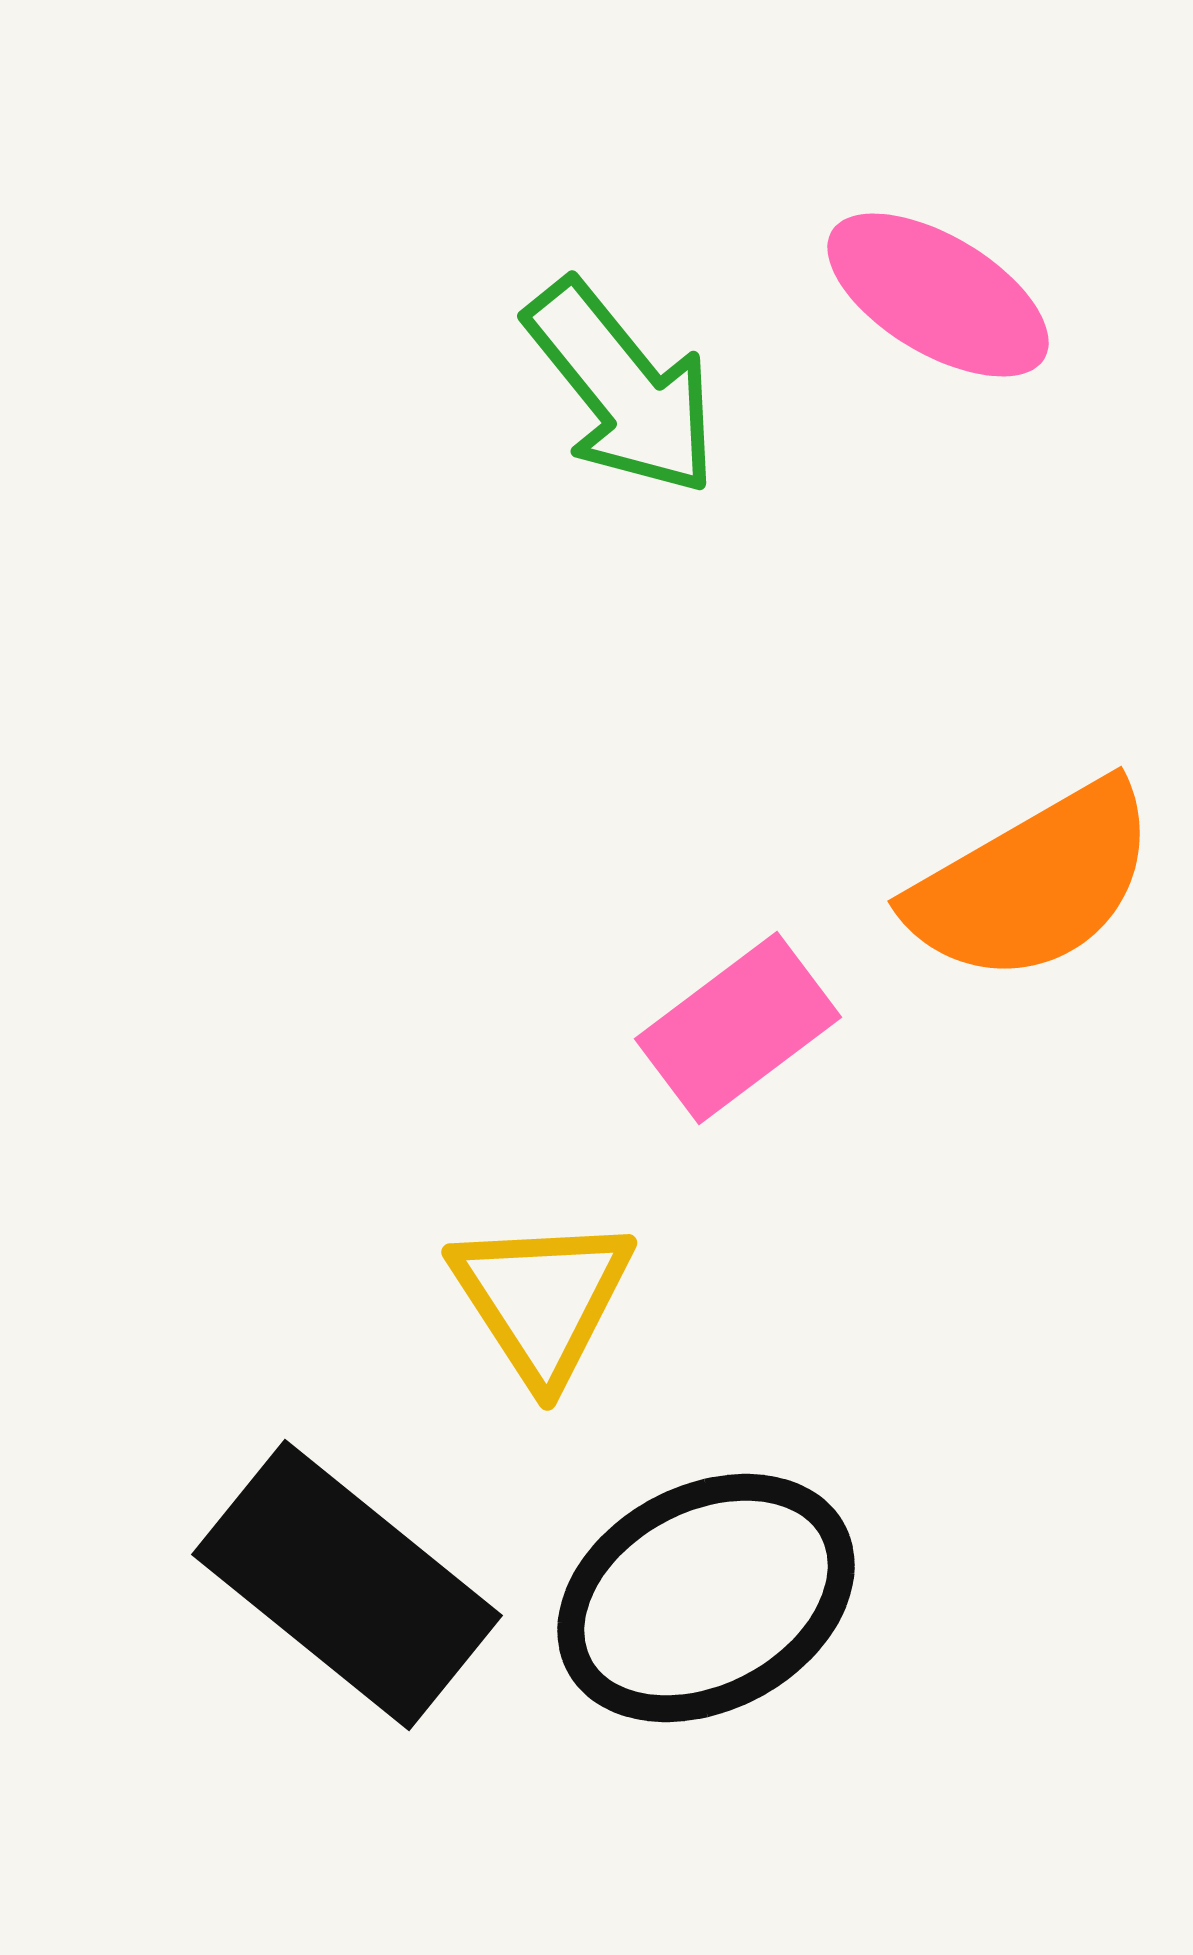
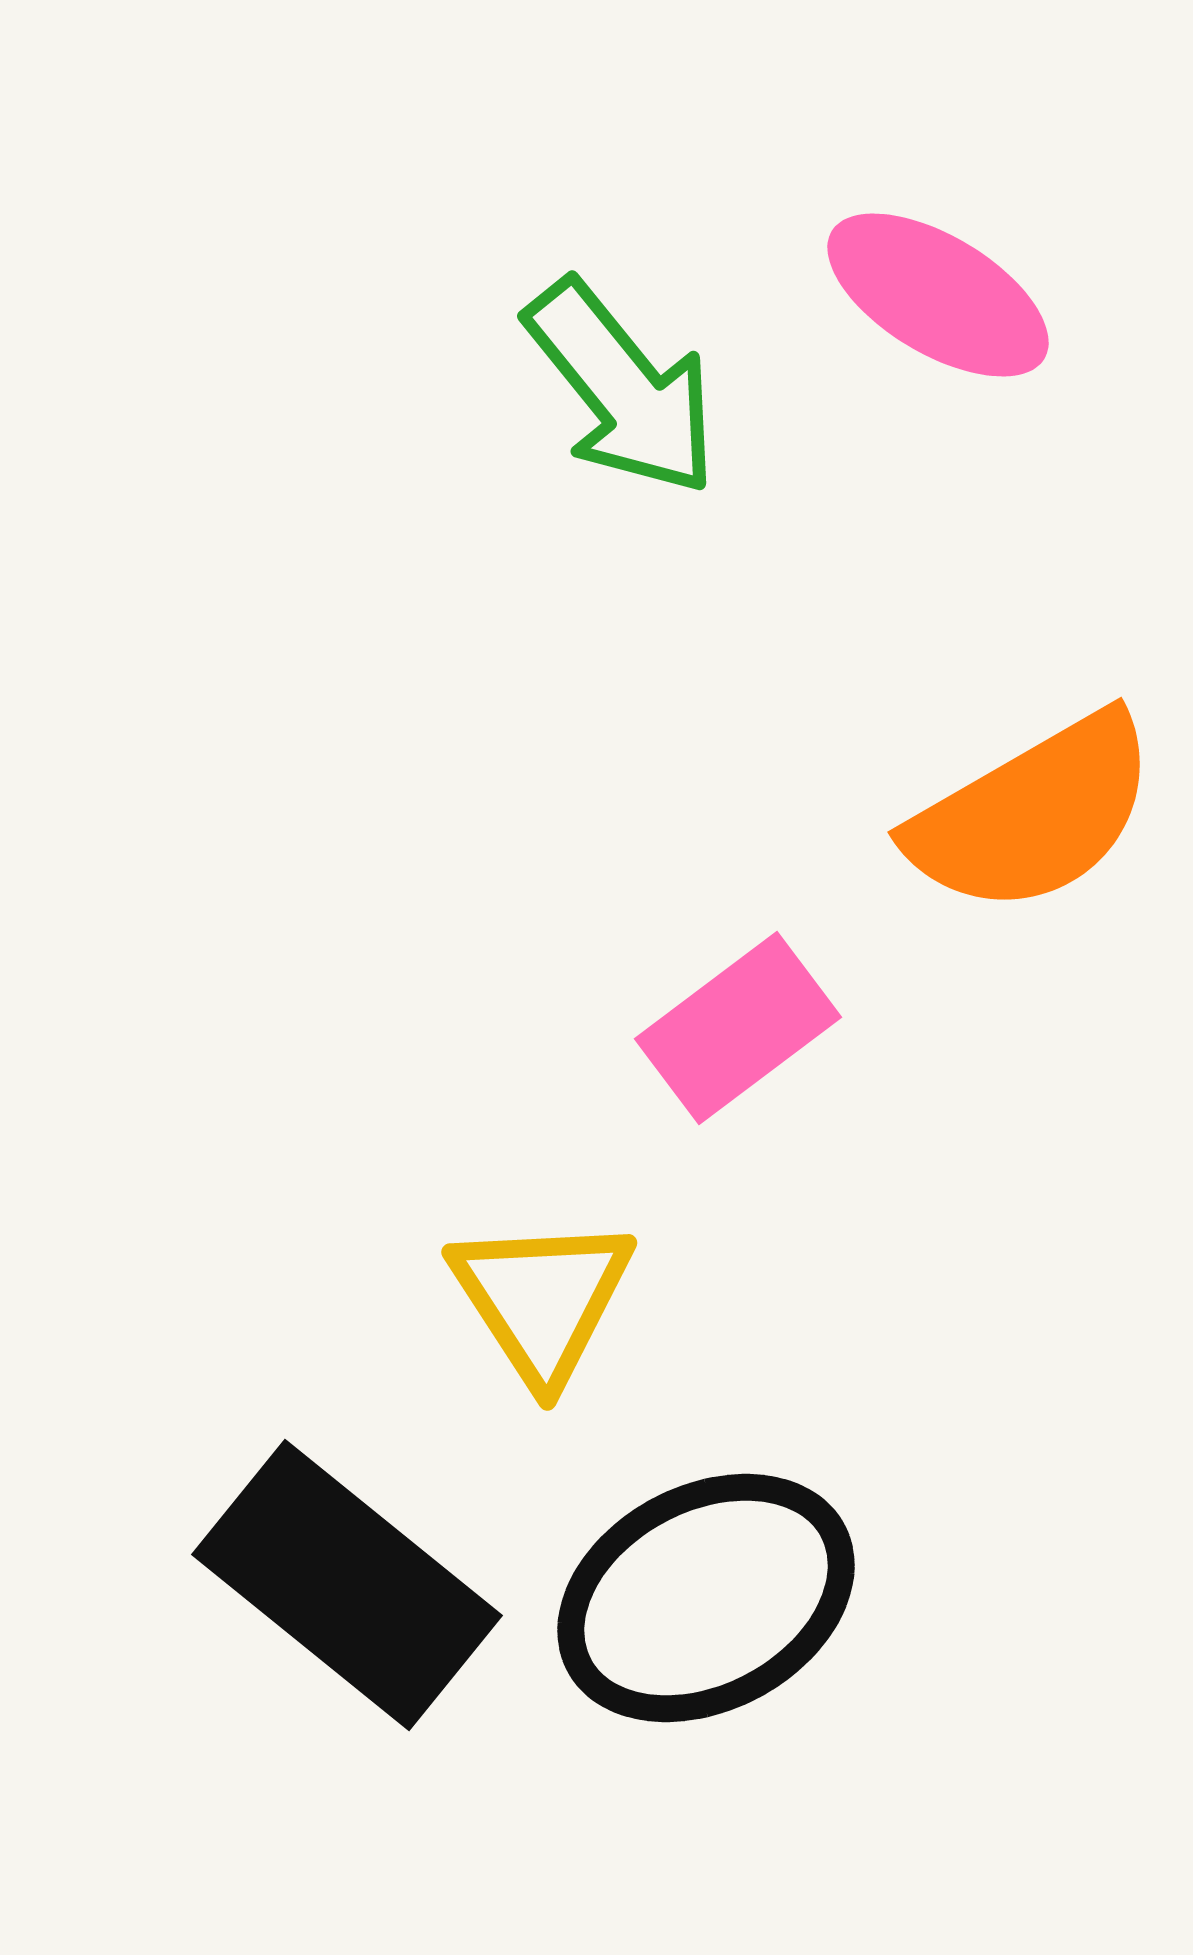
orange semicircle: moved 69 px up
